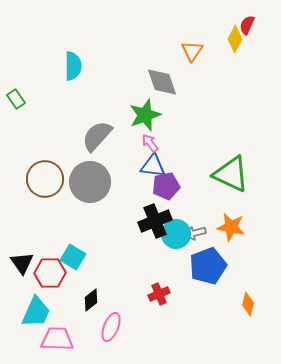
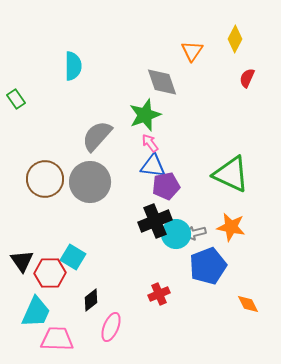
red semicircle: moved 53 px down
black triangle: moved 2 px up
orange diamond: rotated 40 degrees counterclockwise
